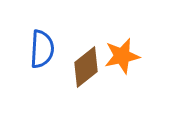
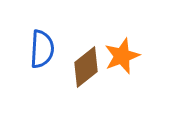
orange star: rotated 9 degrees counterclockwise
